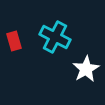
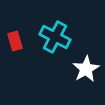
red rectangle: moved 1 px right
